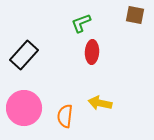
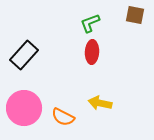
green L-shape: moved 9 px right
orange semicircle: moved 2 px left, 1 px down; rotated 70 degrees counterclockwise
